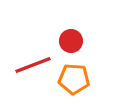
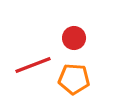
red circle: moved 3 px right, 3 px up
